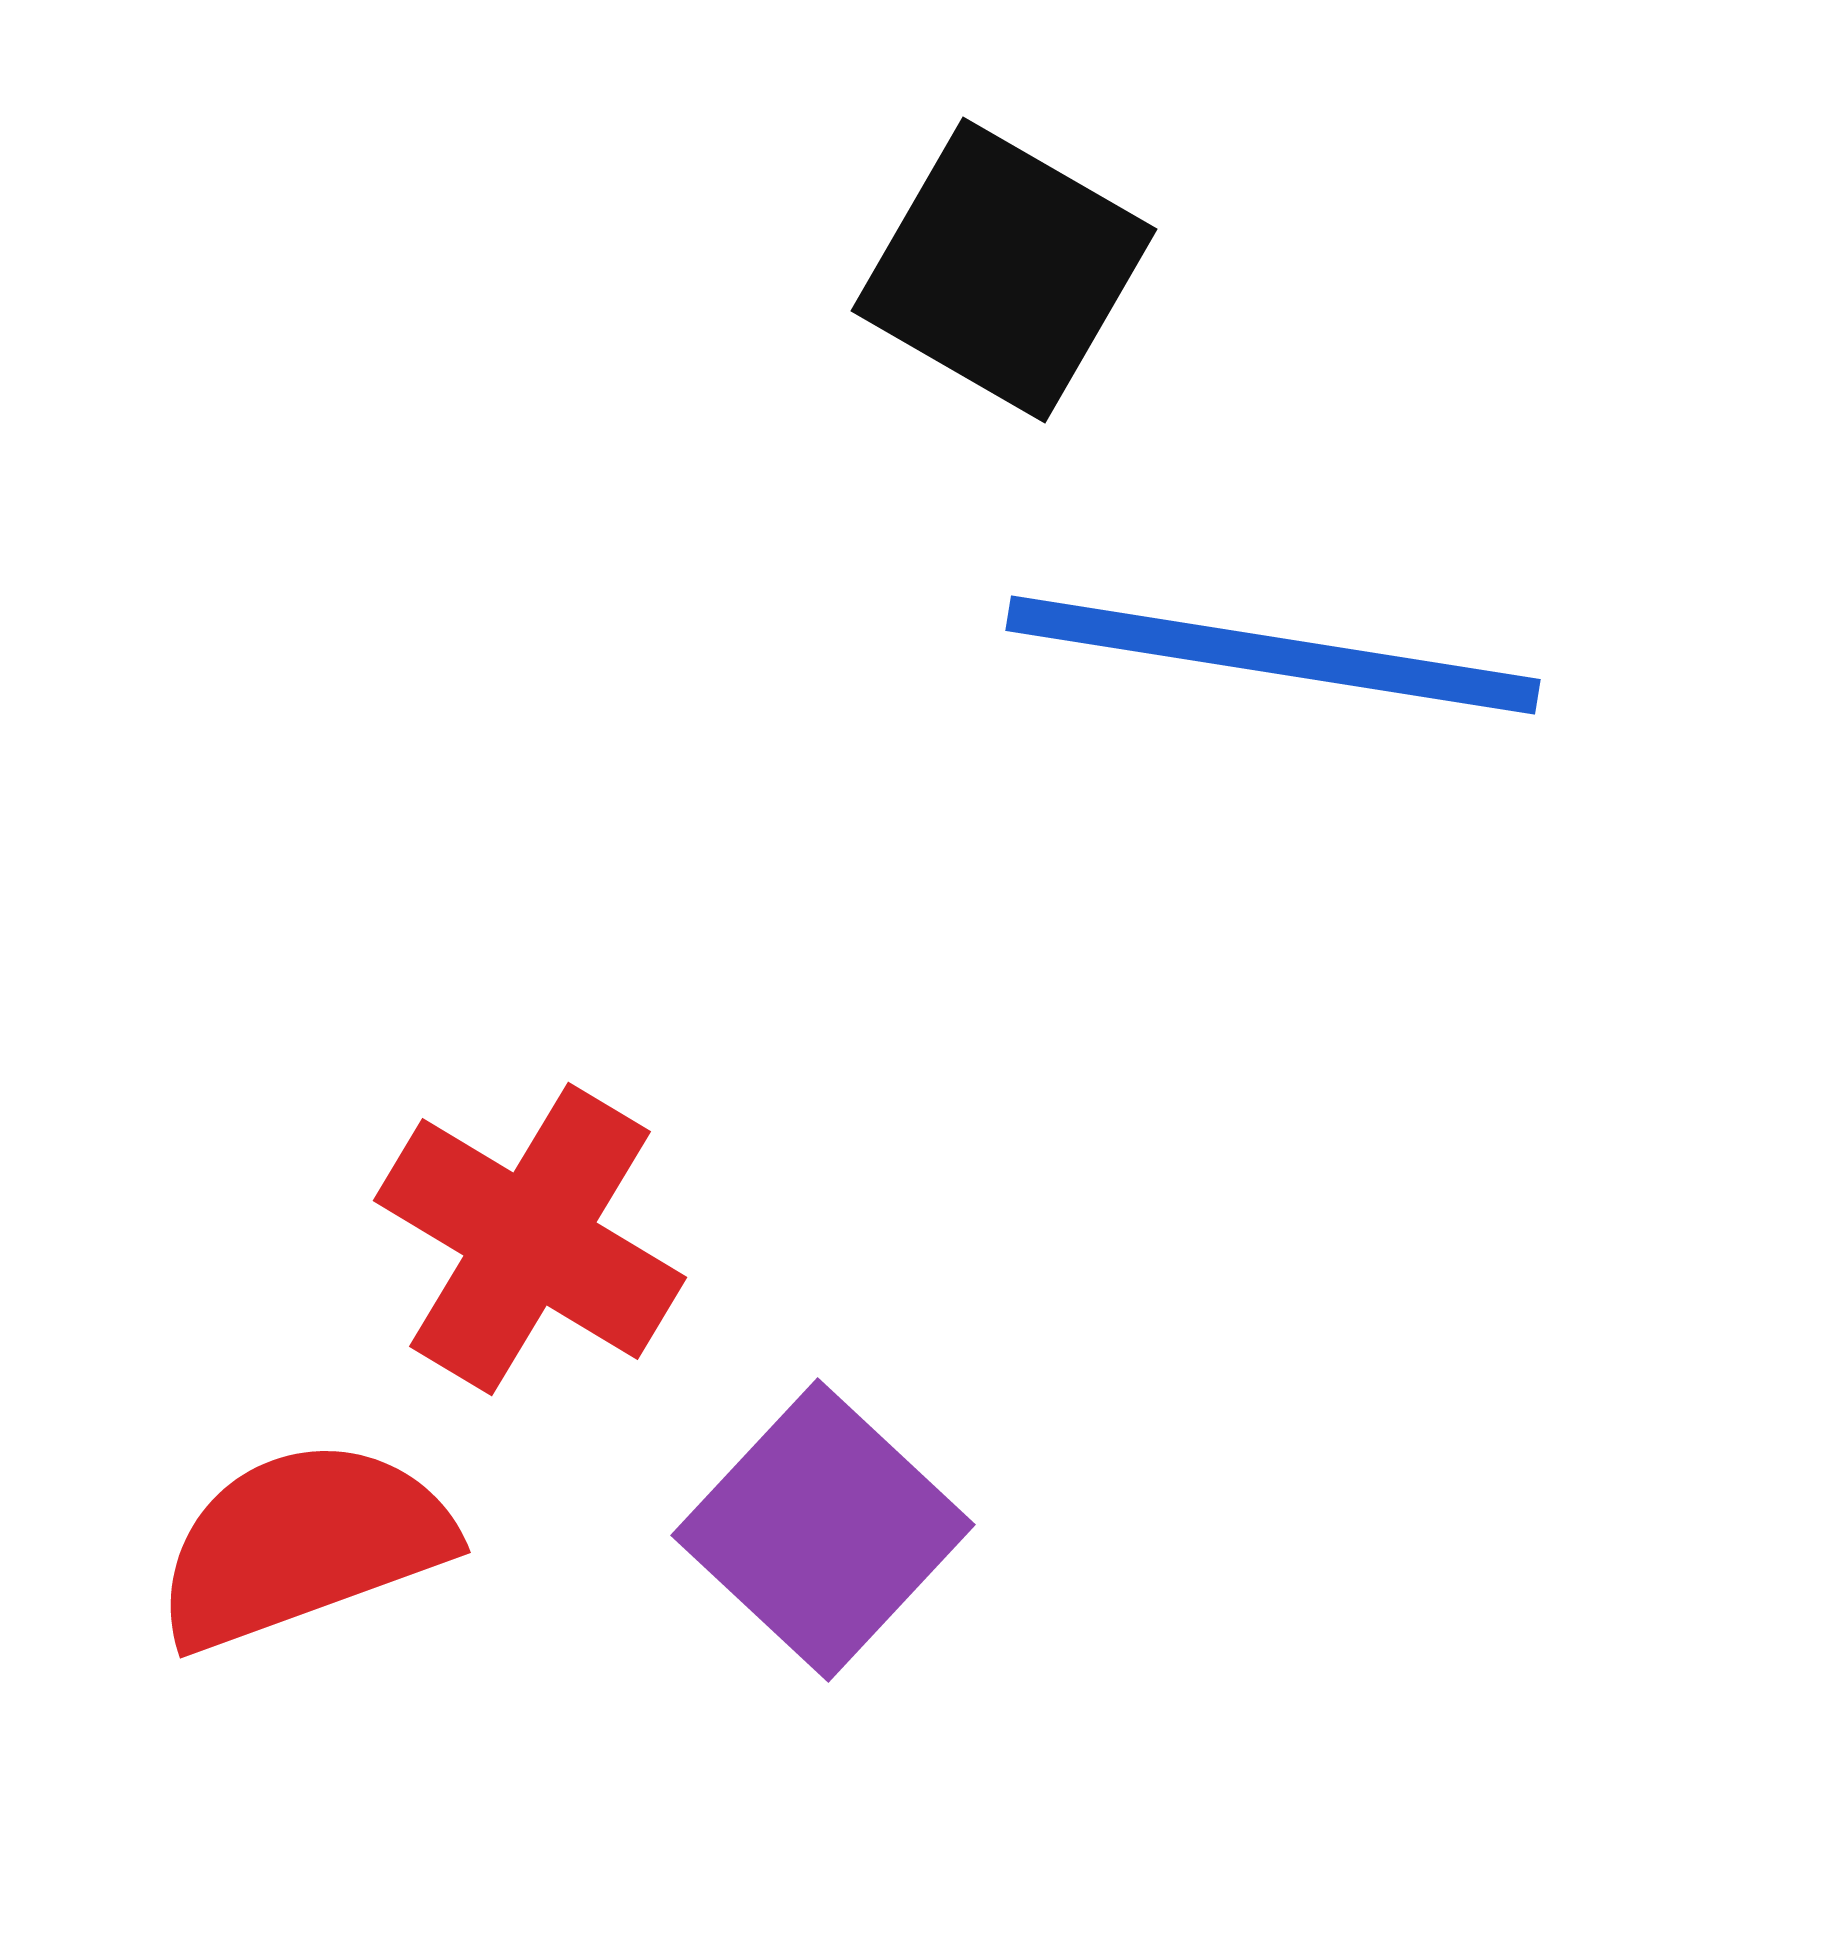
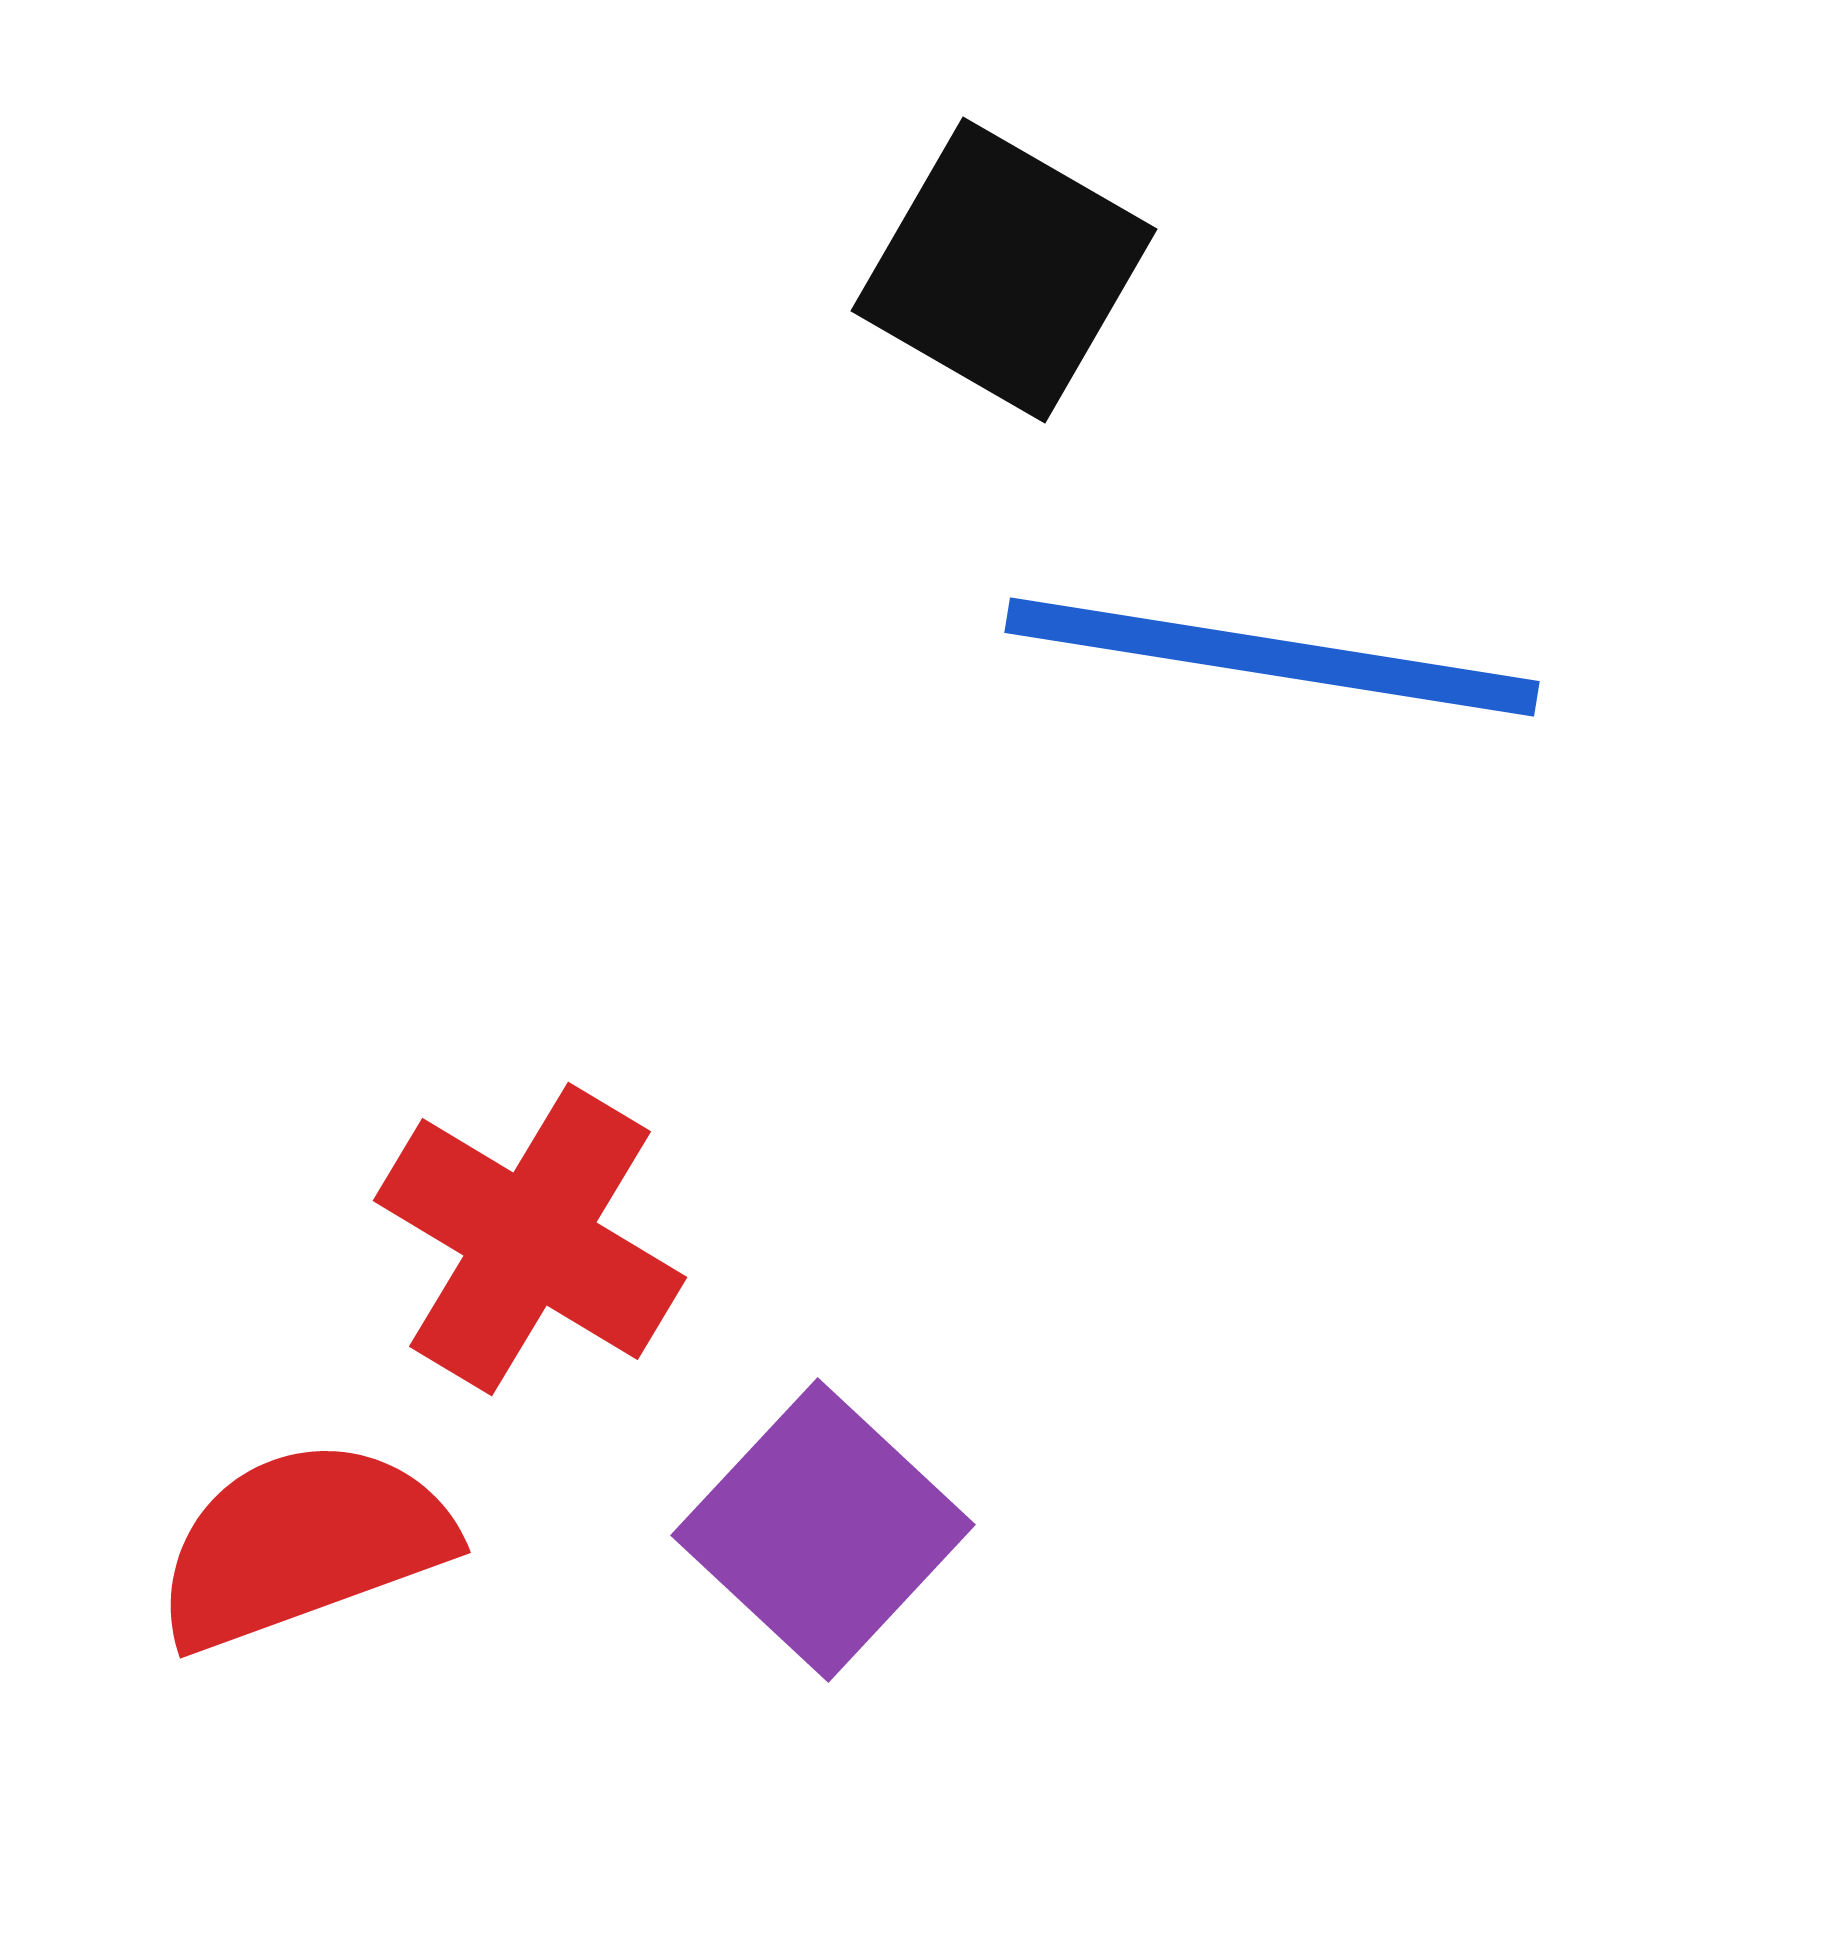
blue line: moved 1 px left, 2 px down
